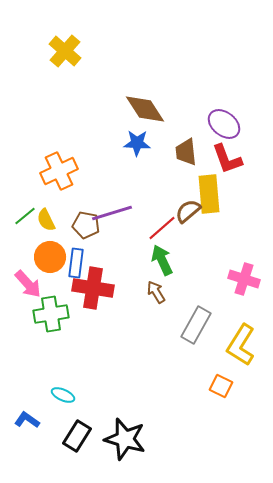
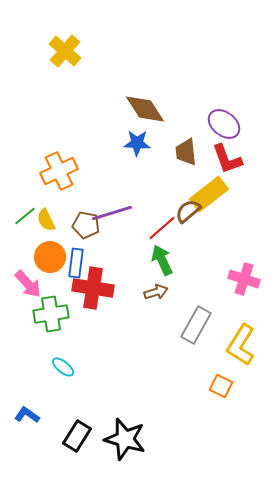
yellow rectangle: rotated 57 degrees clockwise
brown arrow: rotated 105 degrees clockwise
cyan ellipse: moved 28 px up; rotated 15 degrees clockwise
blue L-shape: moved 5 px up
